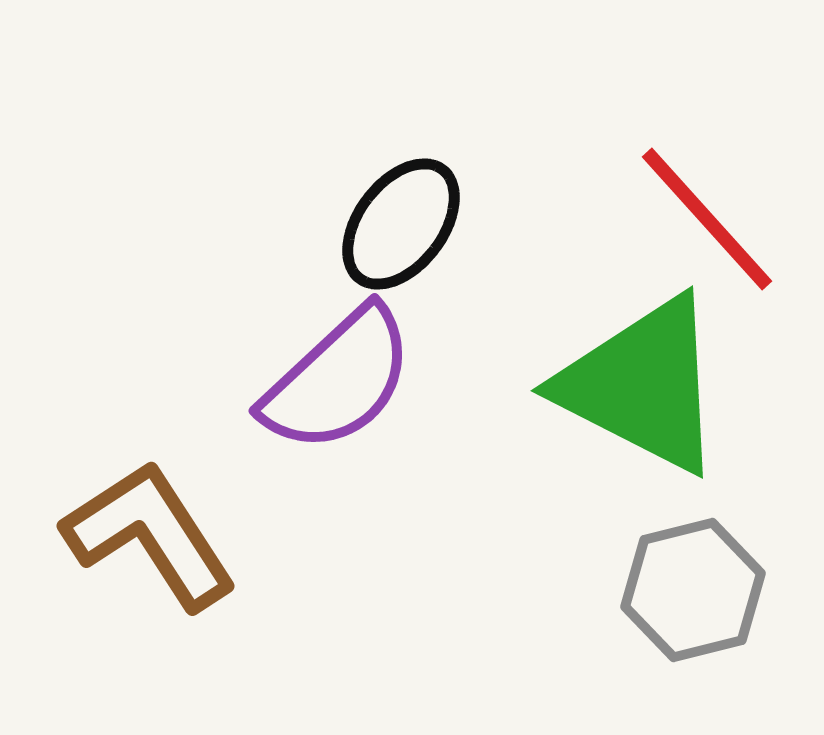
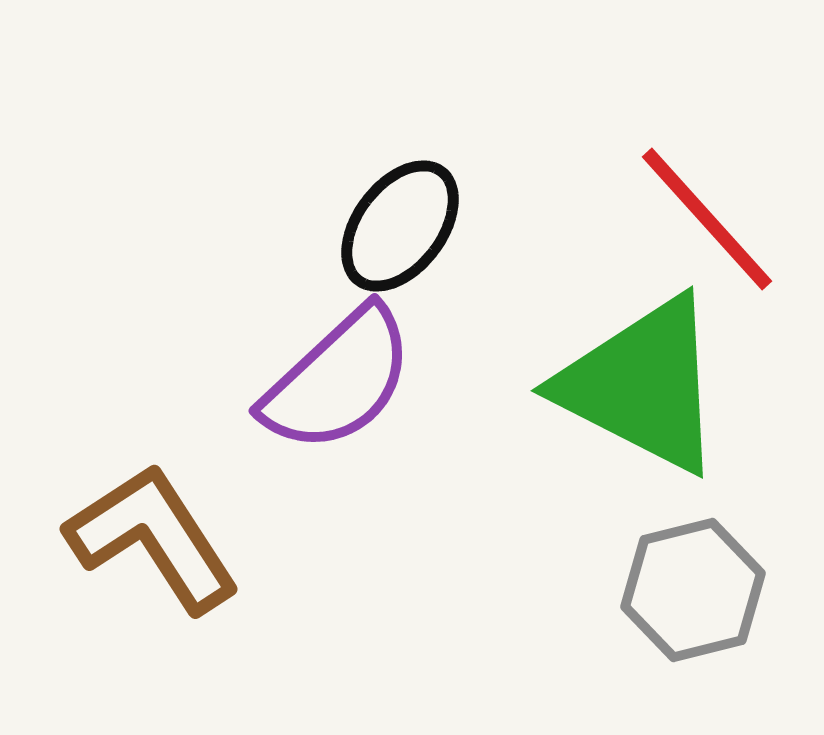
black ellipse: moved 1 px left, 2 px down
brown L-shape: moved 3 px right, 3 px down
